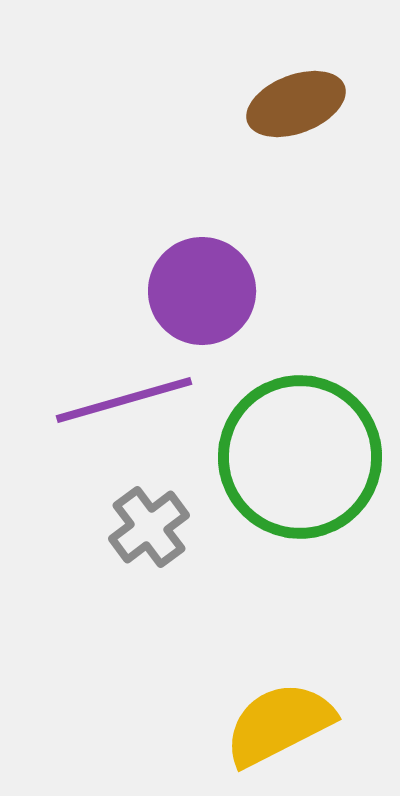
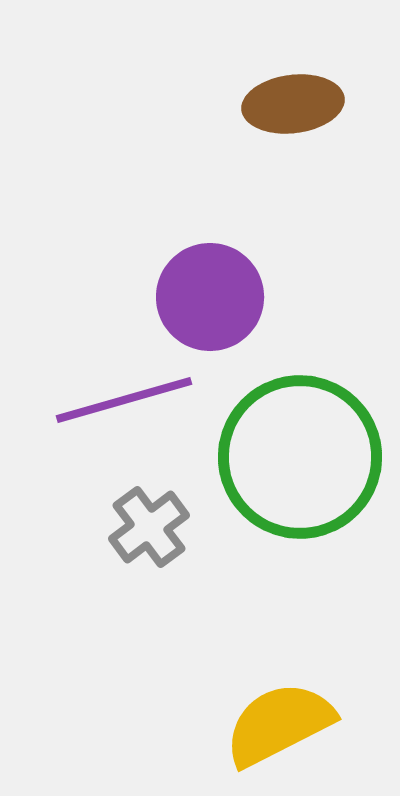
brown ellipse: moved 3 px left; rotated 14 degrees clockwise
purple circle: moved 8 px right, 6 px down
